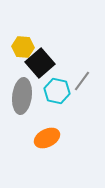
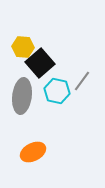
orange ellipse: moved 14 px left, 14 px down
